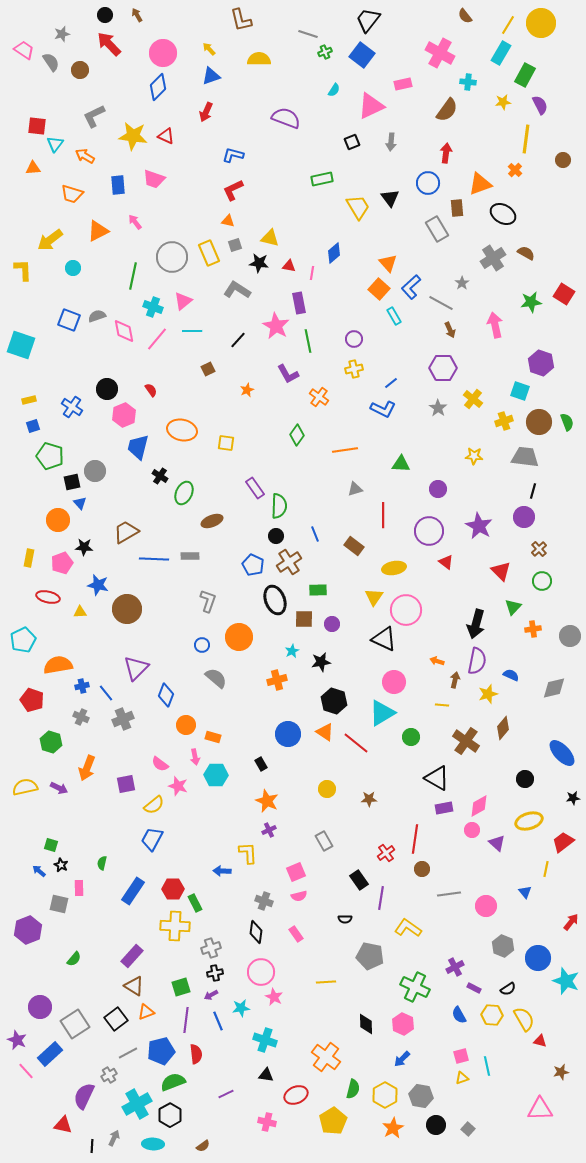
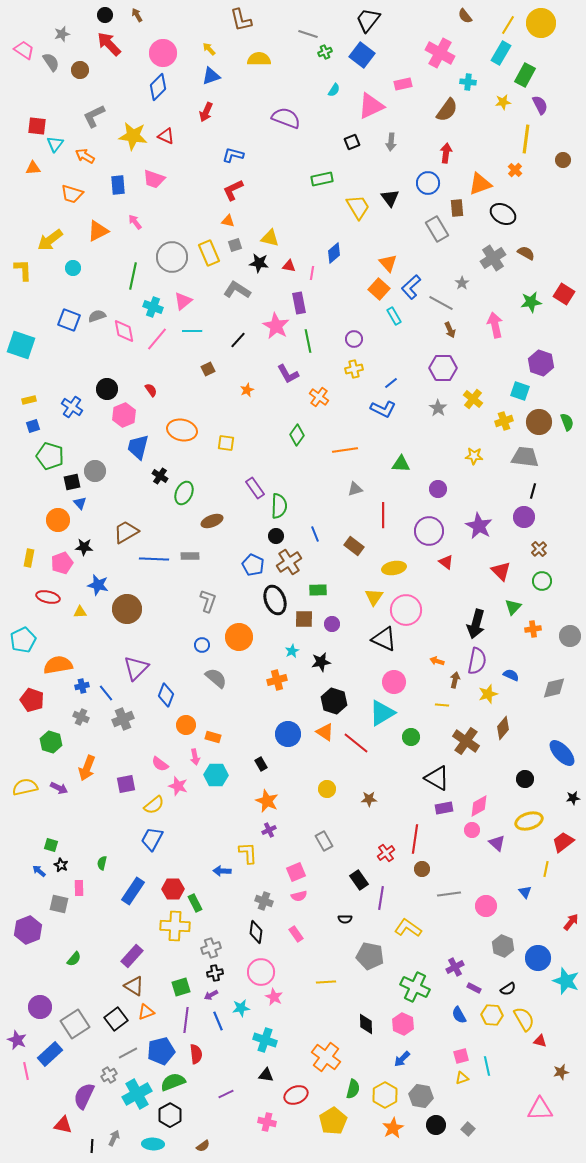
pink line at (26, 1071): rotated 30 degrees clockwise
cyan cross at (137, 1104): moved 10 px up
